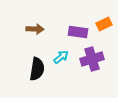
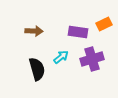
brown arrow: moved 1 px left, 2 px down
black semicircle: rotated 25 degrees counterclockwise
